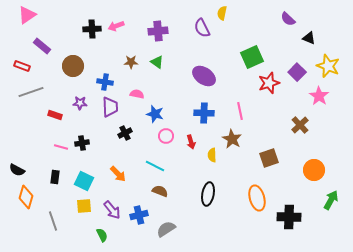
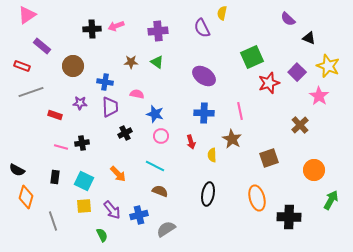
pink circle at (166, 136): moved 5 px left
